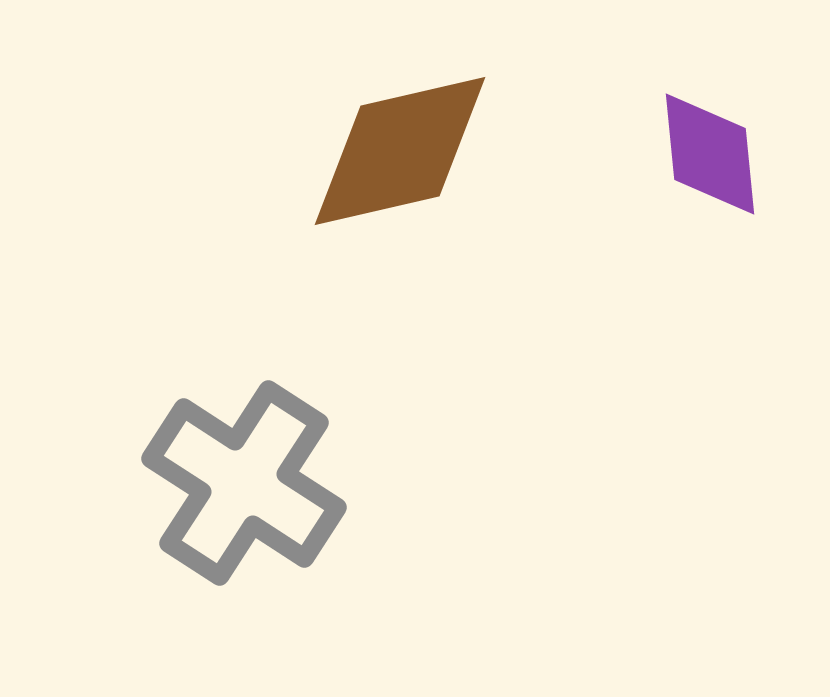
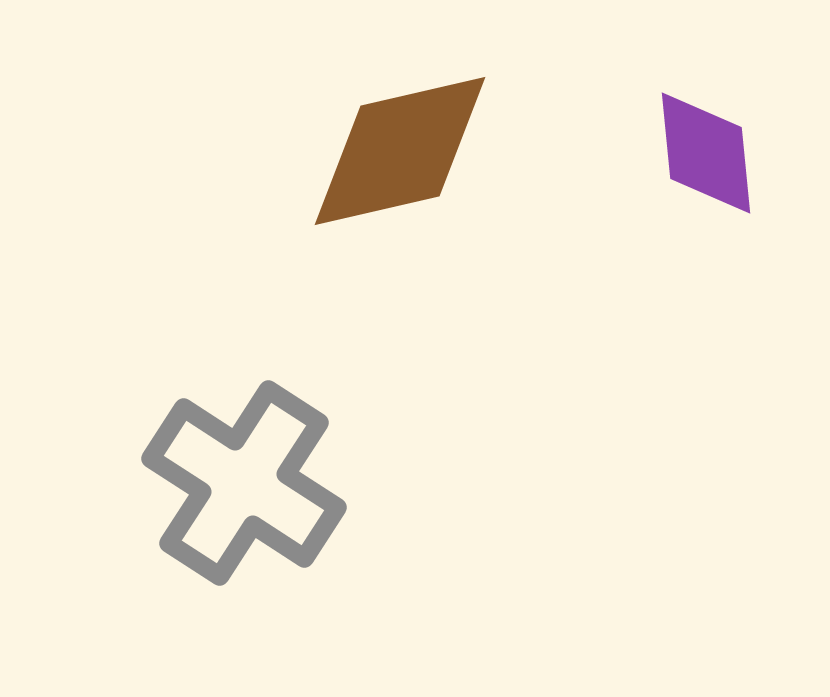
purple diamond: moved 4 px left, 1 px up
